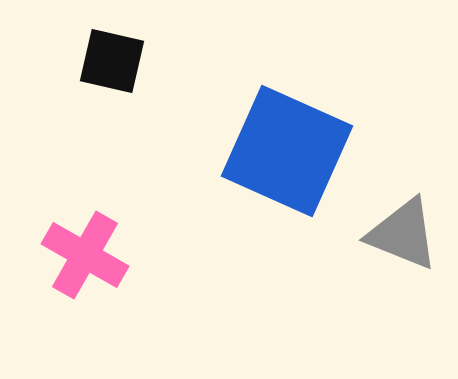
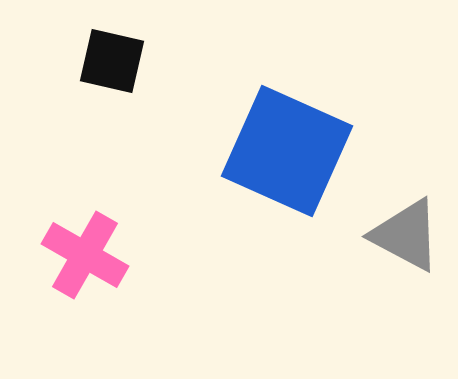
gray triangle: moved 3 px right, 1 px down; rotated 6 degrees clockwise
